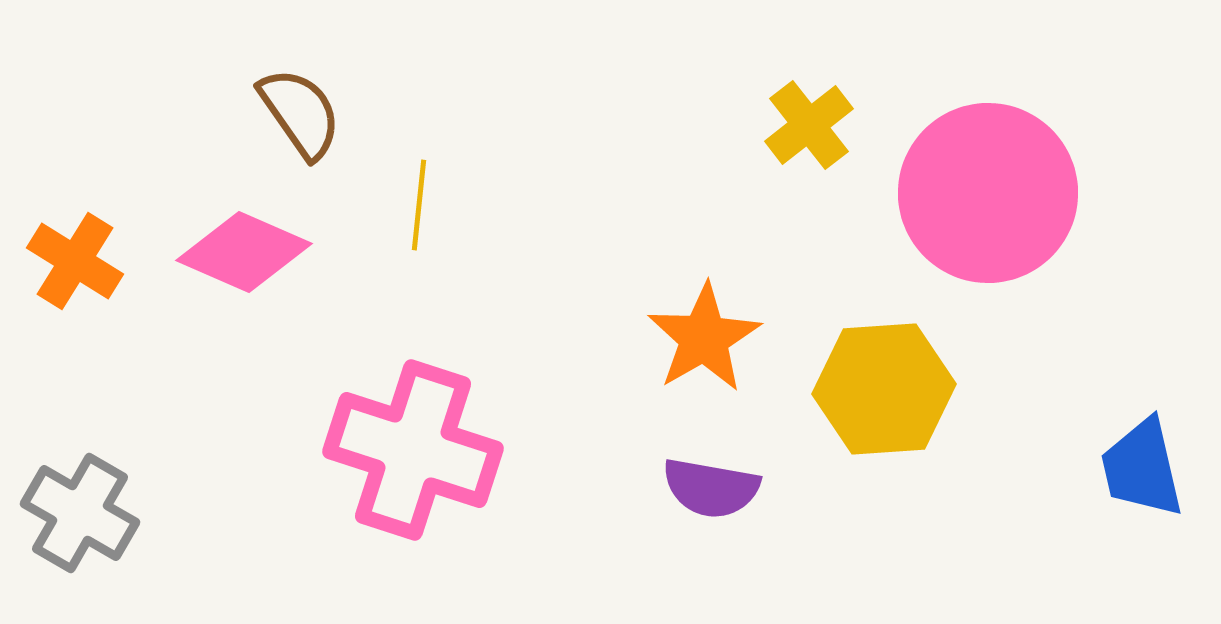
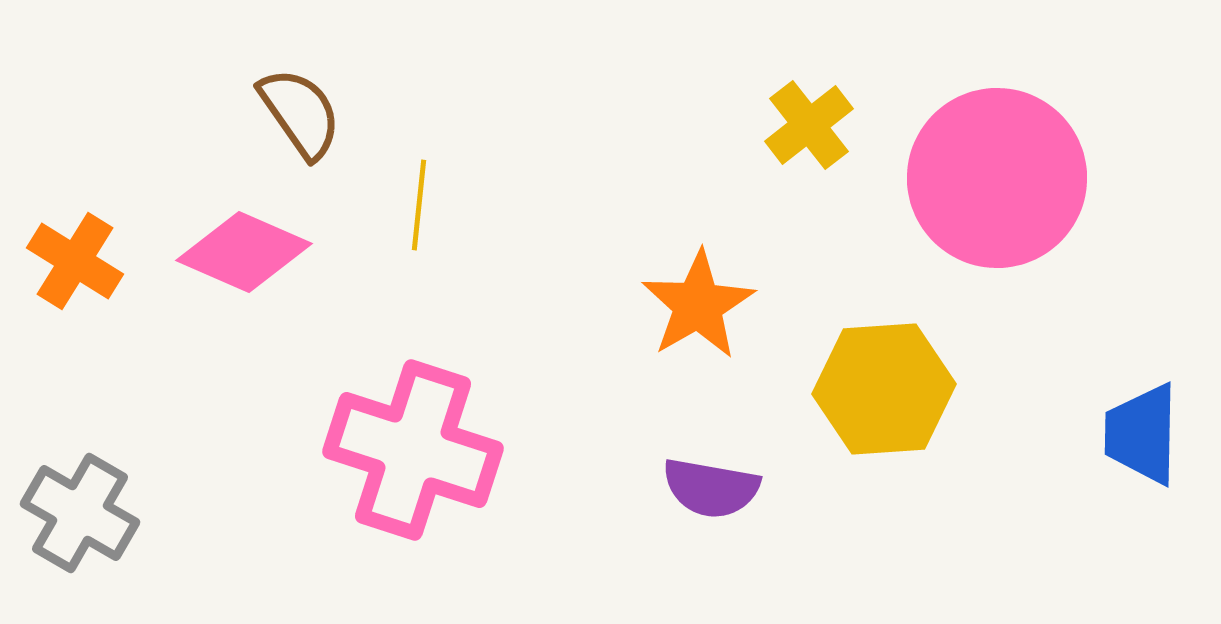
pink circle: moved 9 px right, 15 px up
orange star: moved 6 px left, 33 px up
blue trapezoid: moved 34 px up; rotated 14 degrees clockwise
